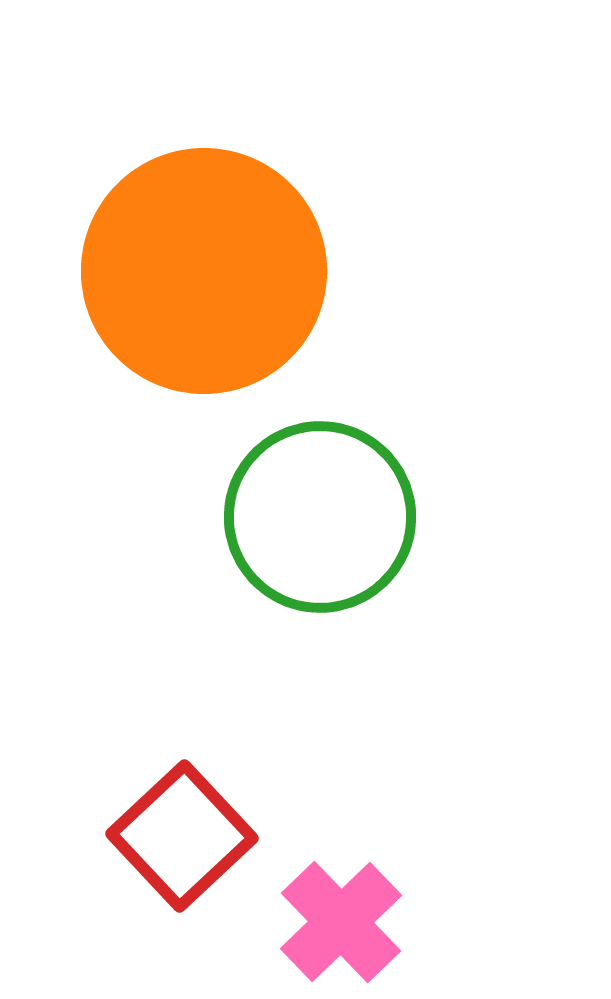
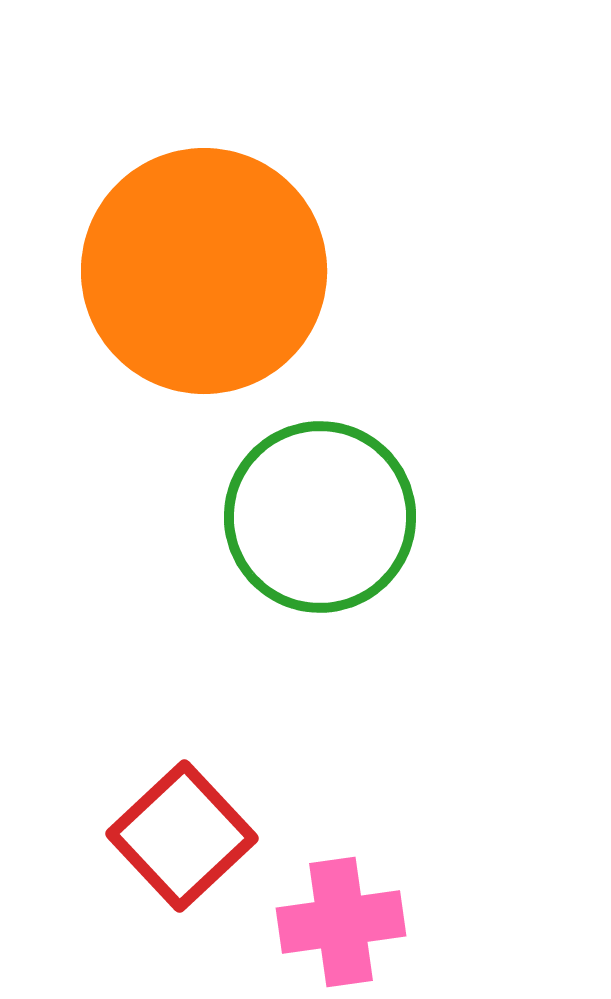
pink cross: rotated 36 degrees clockwise
